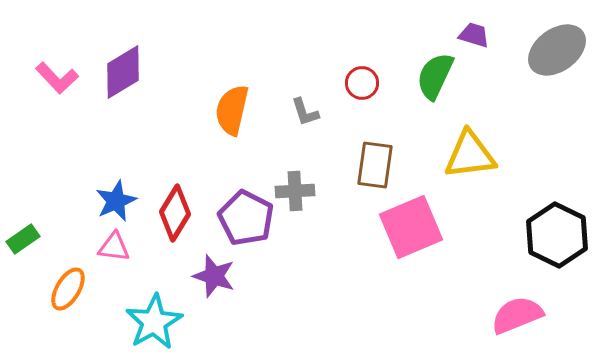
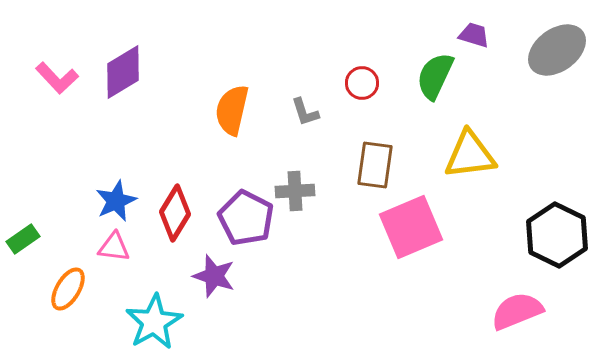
pink semicircle: moved 4 px up
